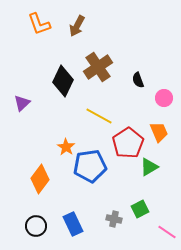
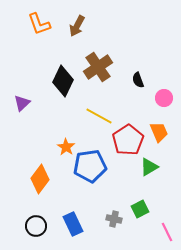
red pentagon: moved 3 px up
pink line: rotated 30 degrees clockwise
